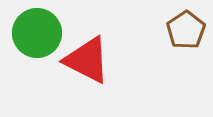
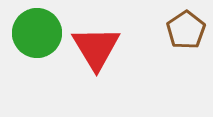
red triangle: moved 9 px right, 12 px up; rotated 32 degrees clockwise
